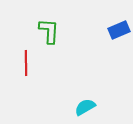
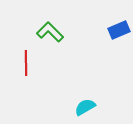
green L-shape: moved 1 px right, 1 px down; rotated 48 degrees counterclockwise
